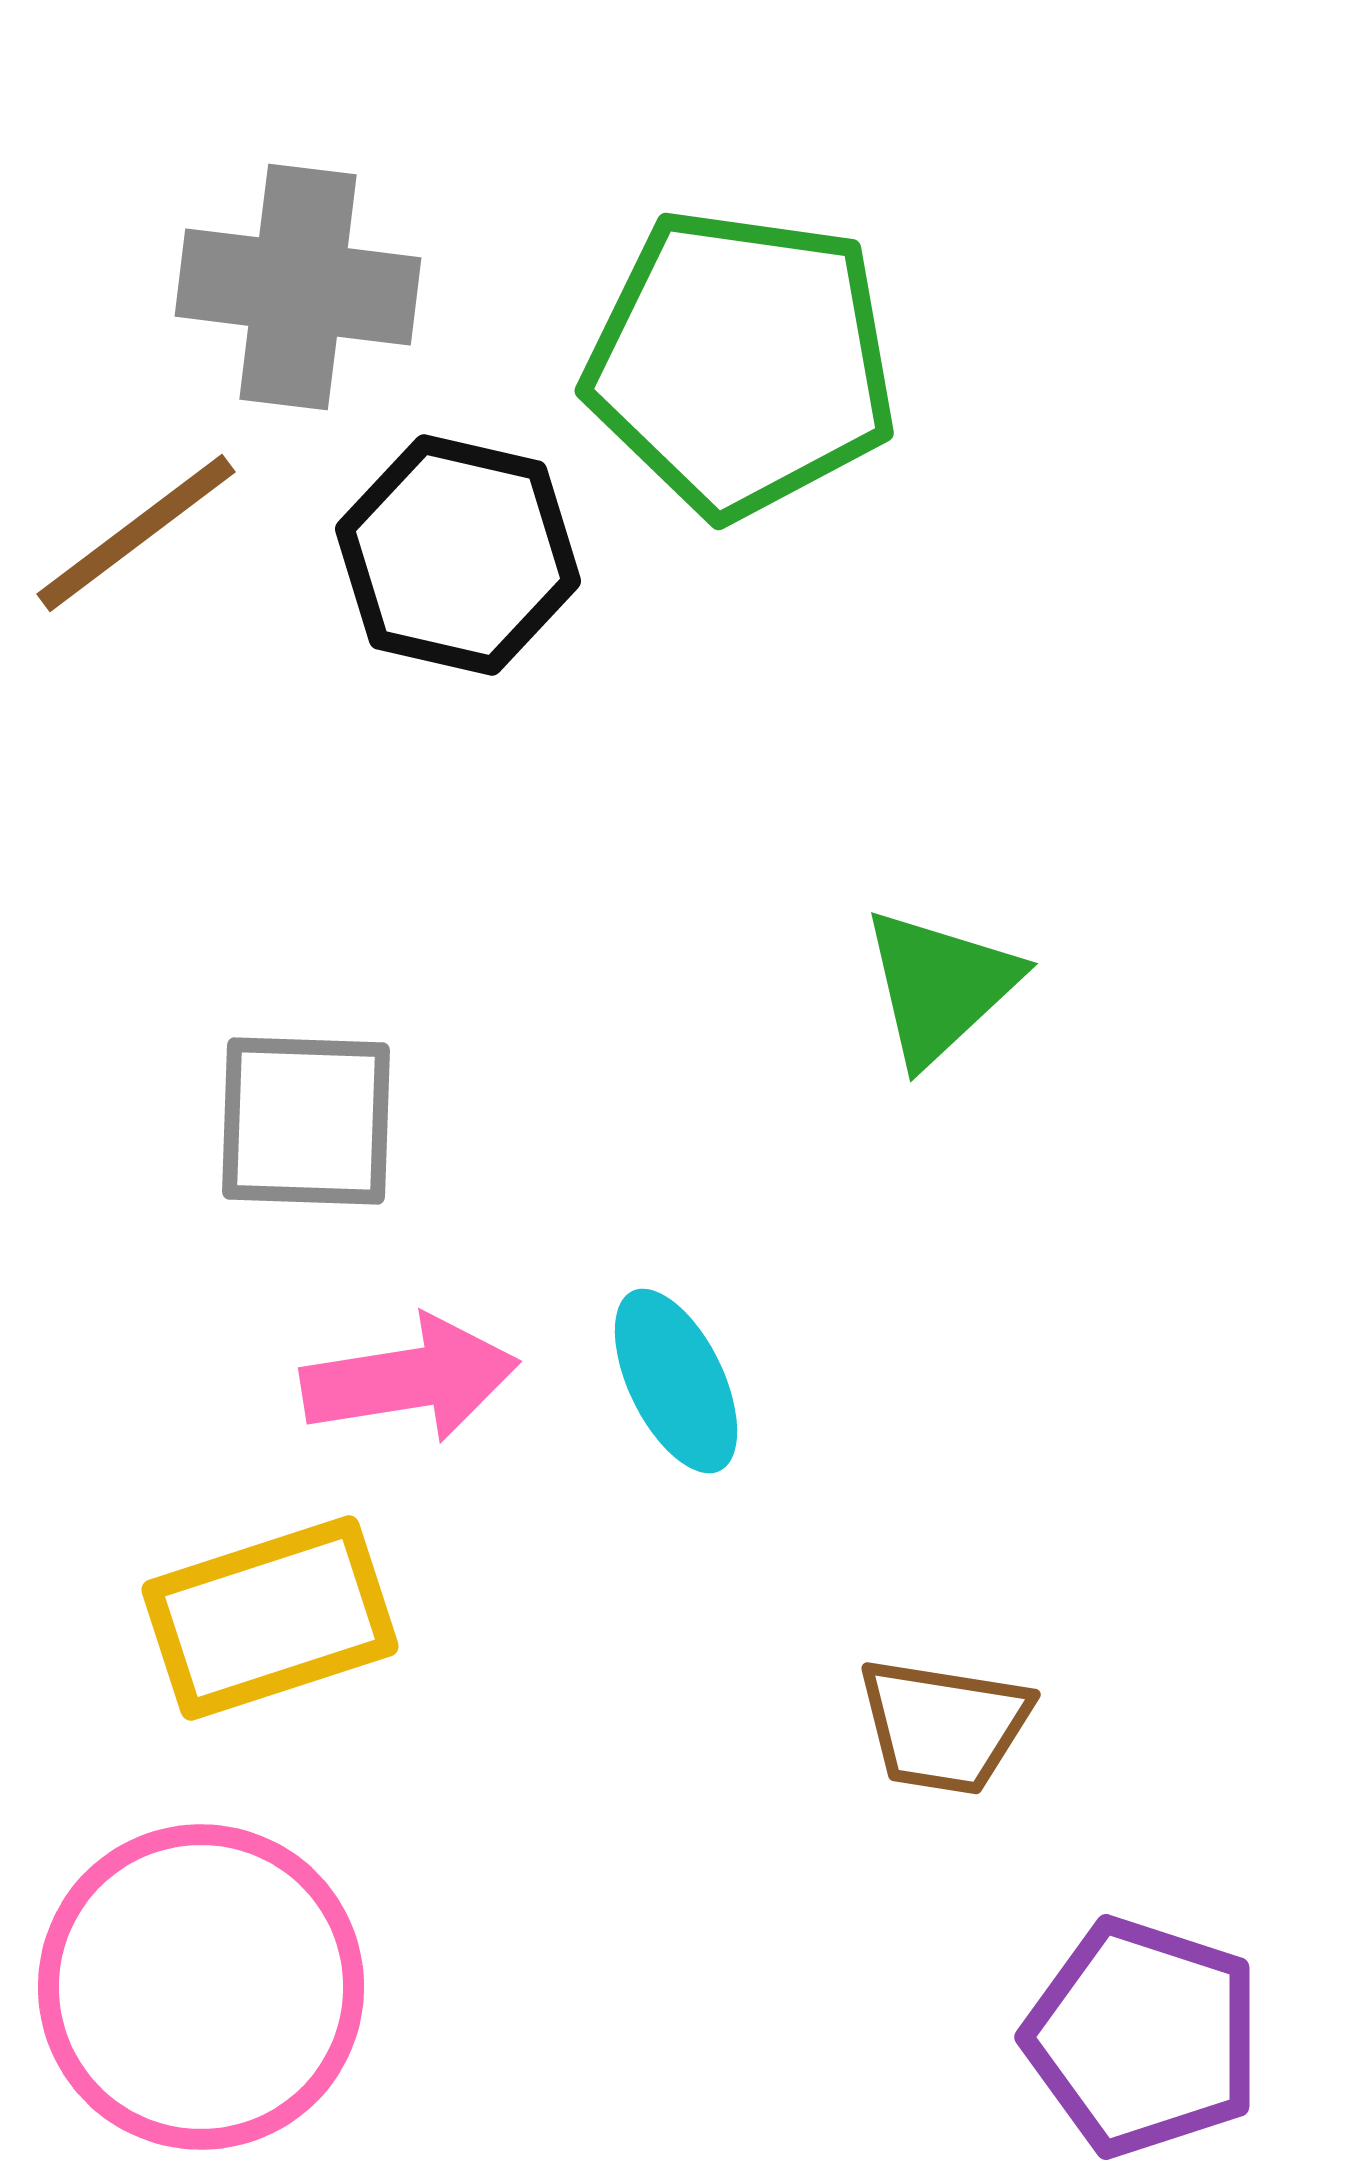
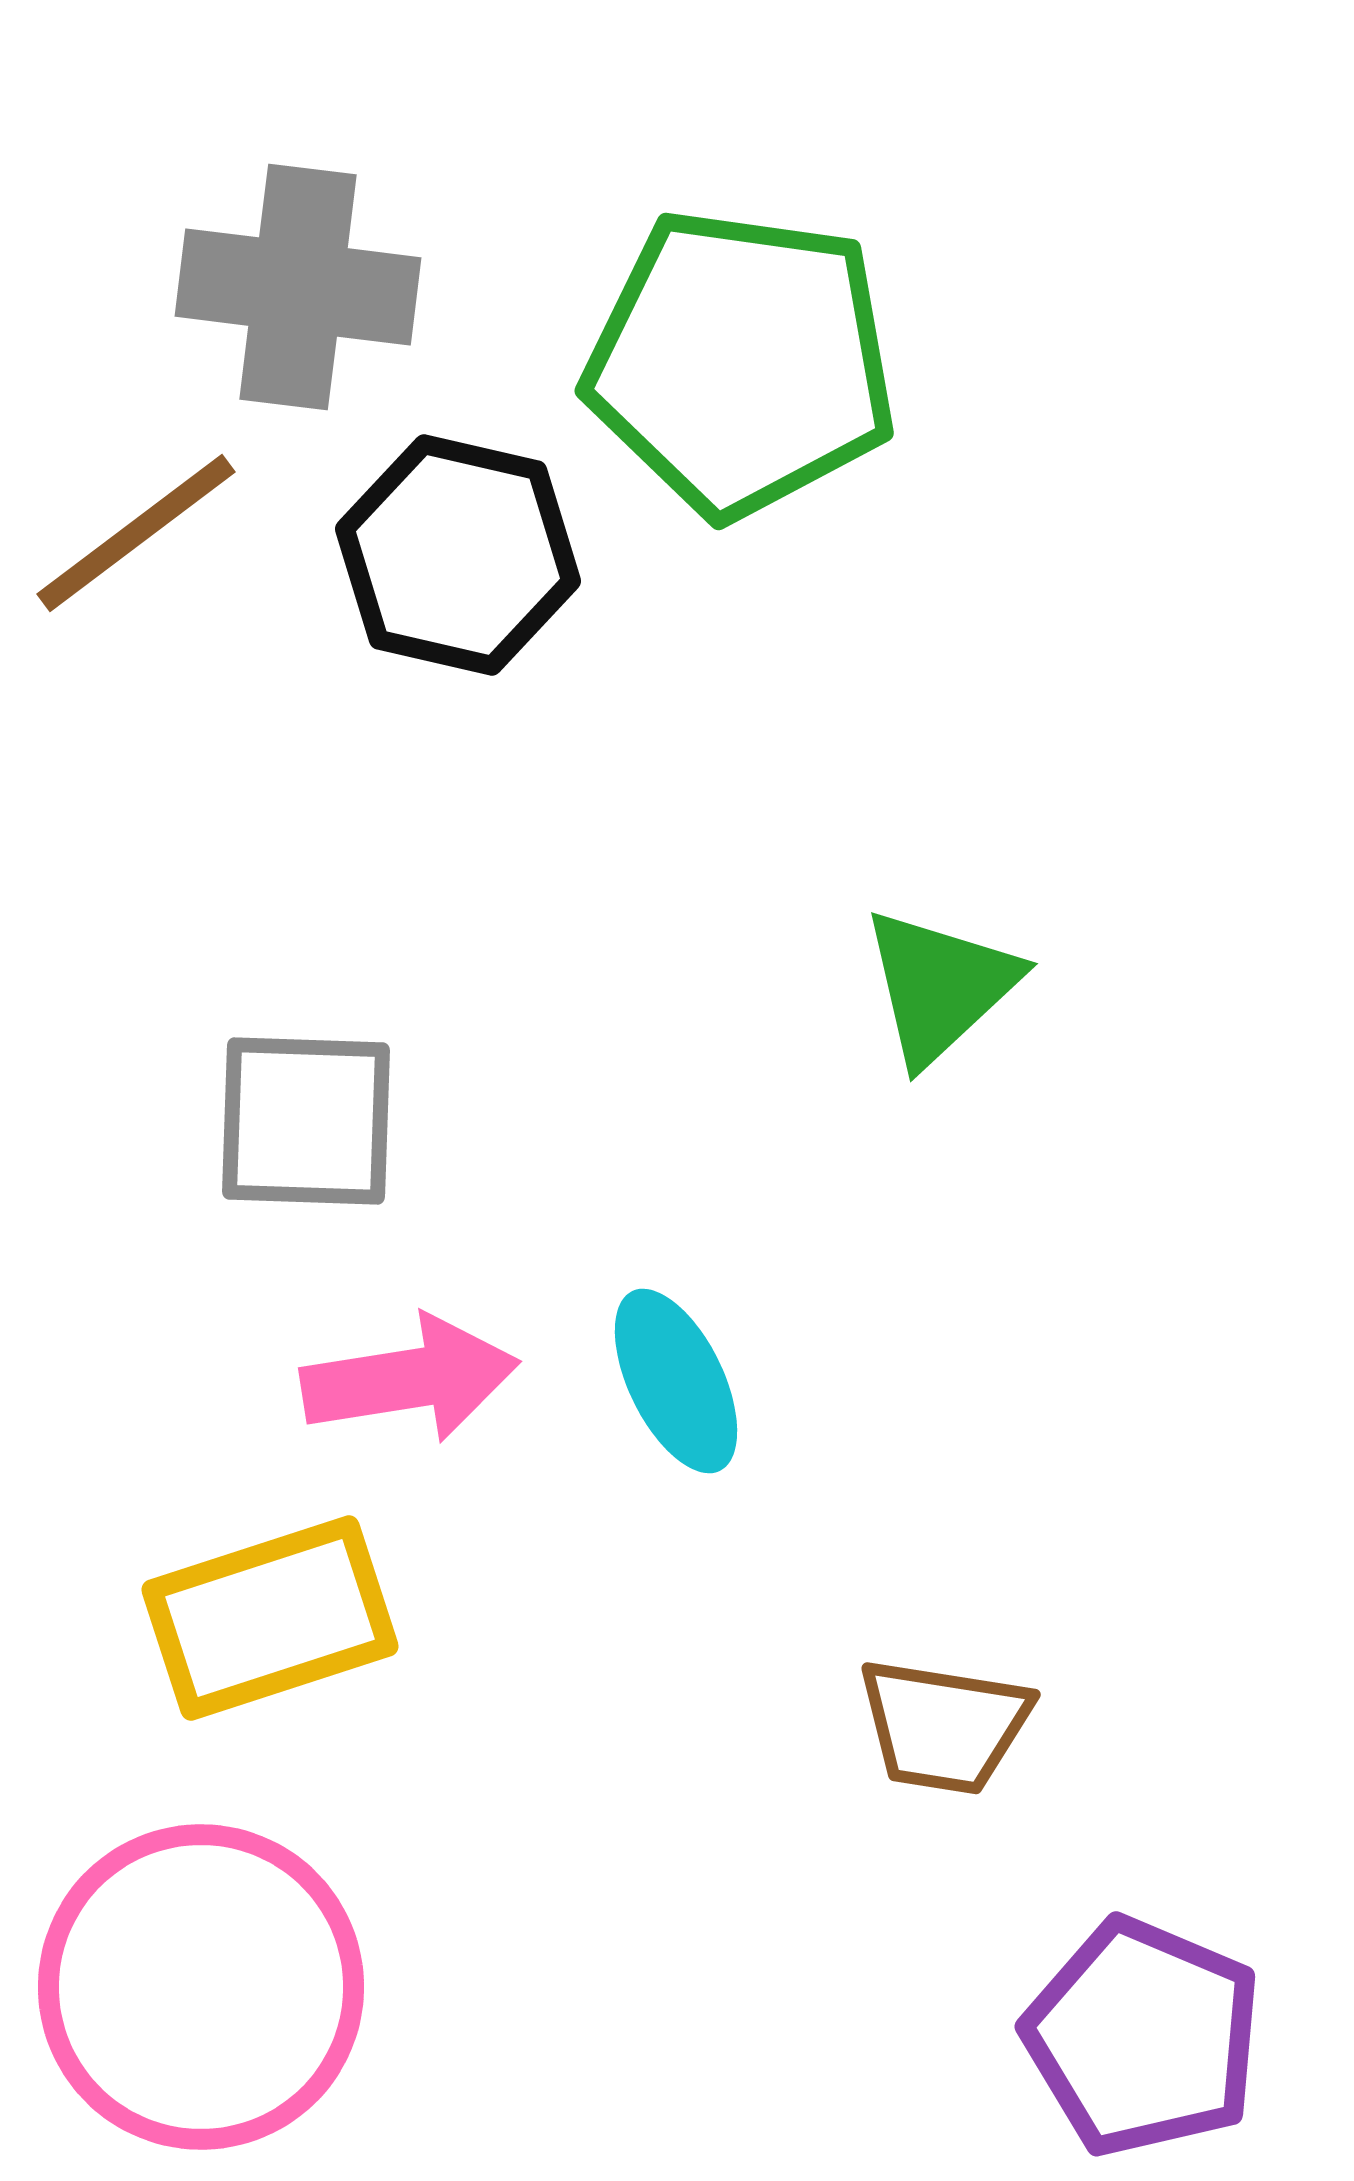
purple pentagon: rotated 5 degrees clockwise
